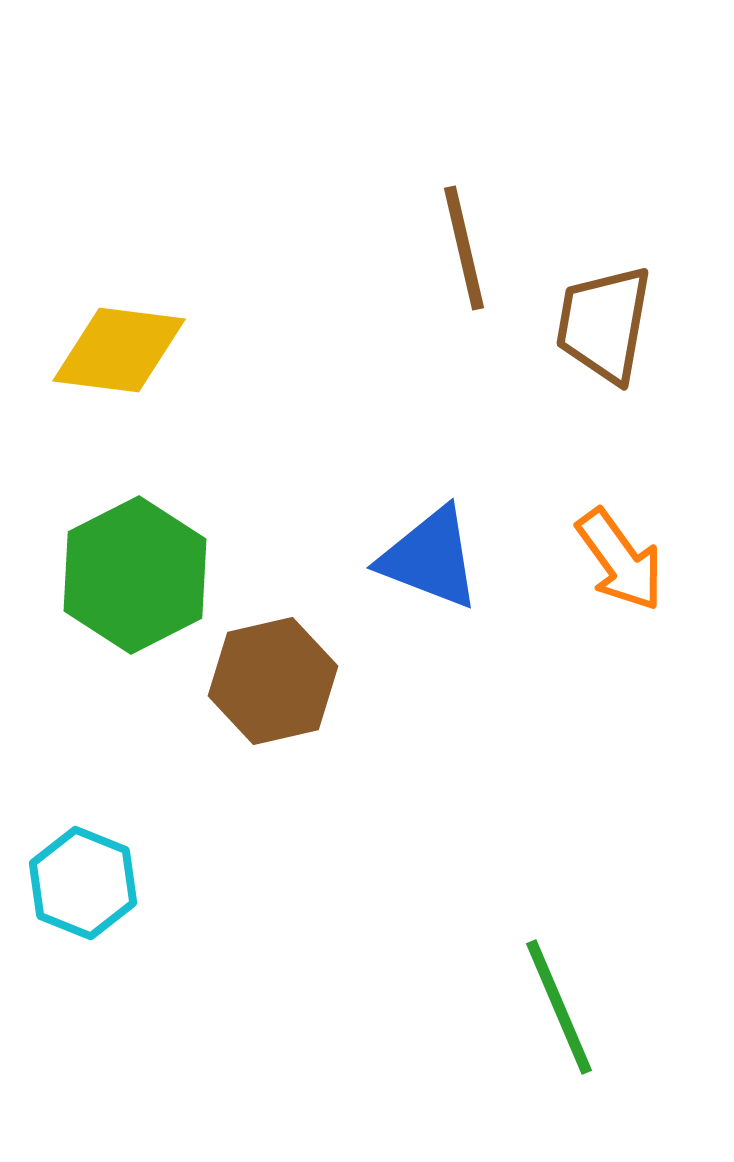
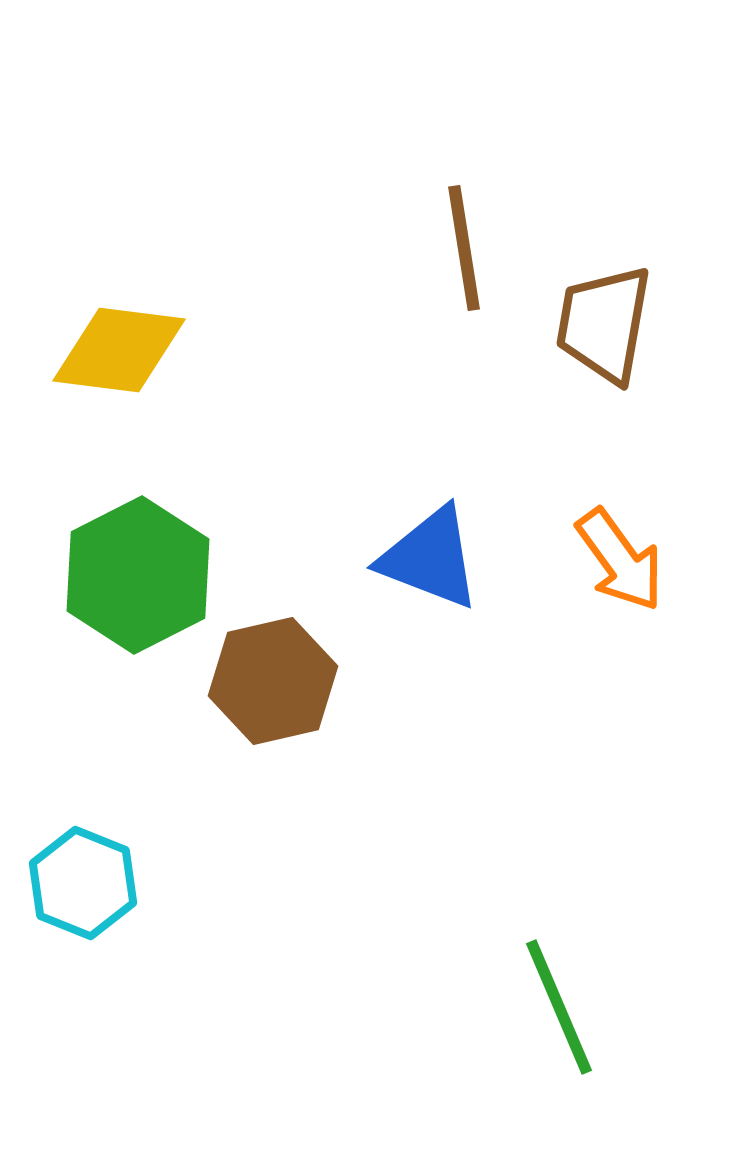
brown line: rotated 4 degrees clockwise
green hexagon: moved 3 px right
